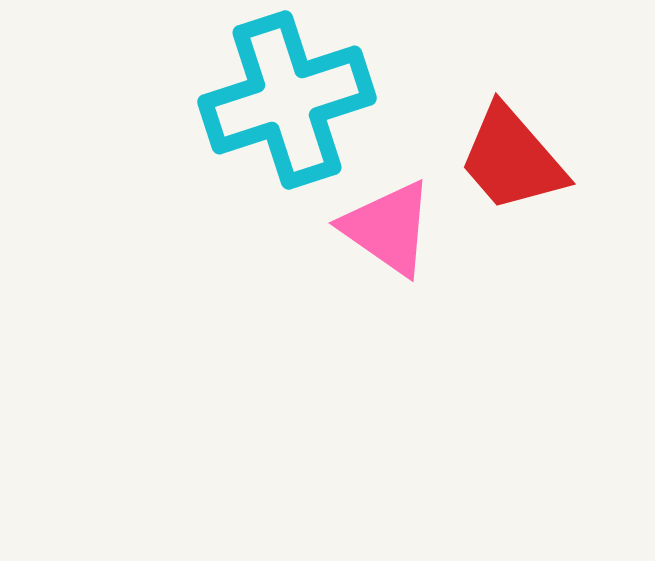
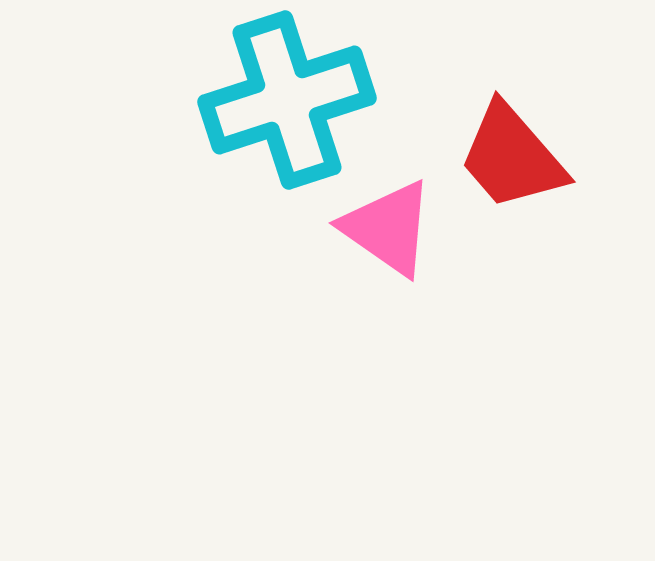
red trapezoid: moved 2 px up
